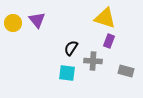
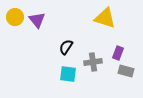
yellow circle: moved 2 px right, 6 px up
purple rectangle: moved 9 px right, 12 px down
black semicircle: moved 5 px left, 1 px up
gray cross: moved 1 px down; rotated 12 degrees counterclockwise
cyan square: moved 1 px right, 1 px down
